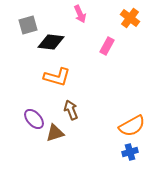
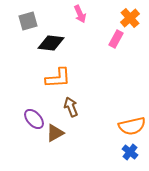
orange cross: rotated 12 degrees clockwise
gray square: moved 4 px up
black diamond: moved 1 px down
pink rectangle: moved 9 px right, 7 px up
orange L-shape: moved 1 px right, 1 px down; rotated 20 degrees counterclockwise
brown arrow: moved 3 px up
orange semicircle: rotated 16 degrees clockwise
brown triangle: rotated 12 degrees counterclockwise
blue cross: rotated 35 degrees counterclockwise
